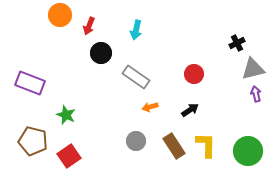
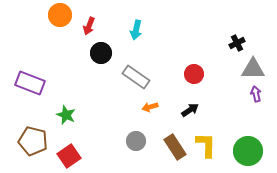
gray triangle: rotated 15 degrees clockwise
brown rectangle: moved 1 px right, 1 px down
